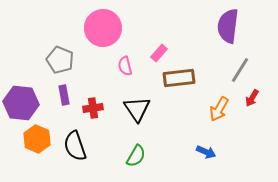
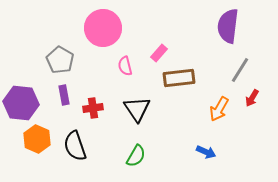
gray pentagon: rotated 8 degrees clockwise
